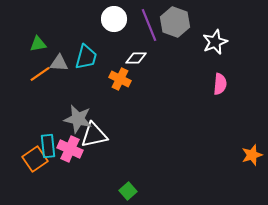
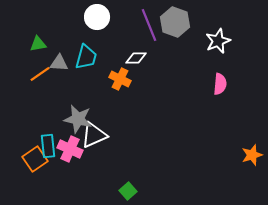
white circle: moved 17 px left, 2 px up
white star: moved 3 px right, 1 px up
white triangle: rotated 12 degrees counterclockwise
